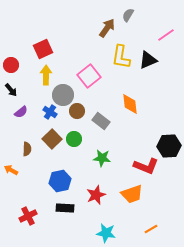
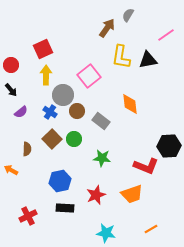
black triangle: rotated 12 degrees clockwise
